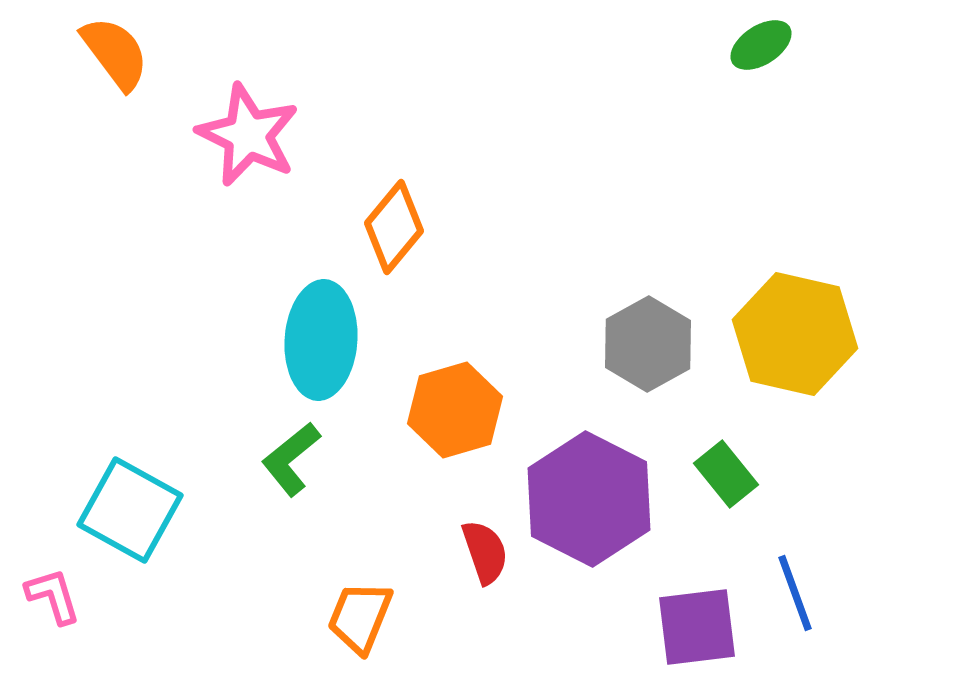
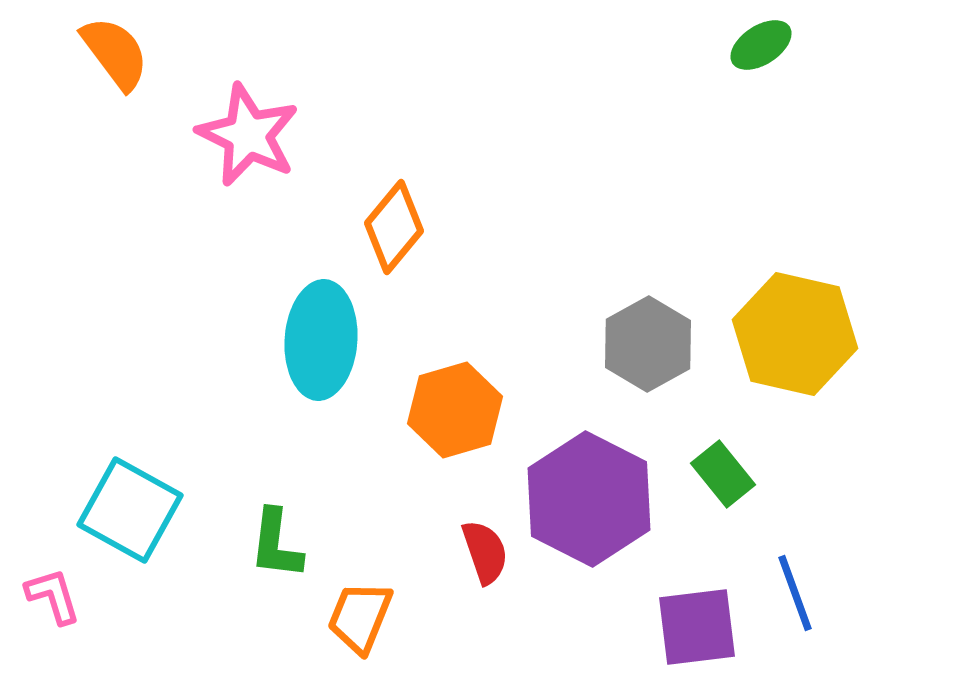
green L-shape: moved 15 px left, 85 px down; rotated 44 degrees counterclockwise
green rectangle: moved 3 px left
